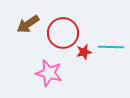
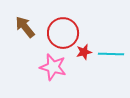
brown arrow: moved 3 px left, 3 px down; rotated 85 degrees clockwise
cyan line: moved 7 px down
pink star: moved 4 px right, 6 px up
